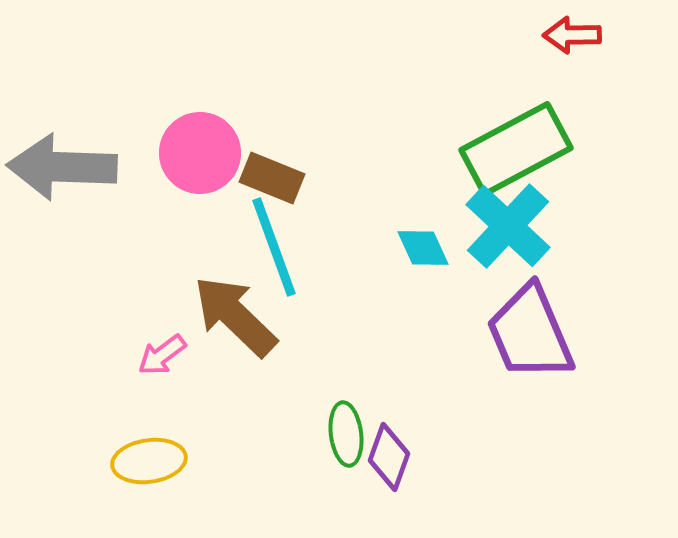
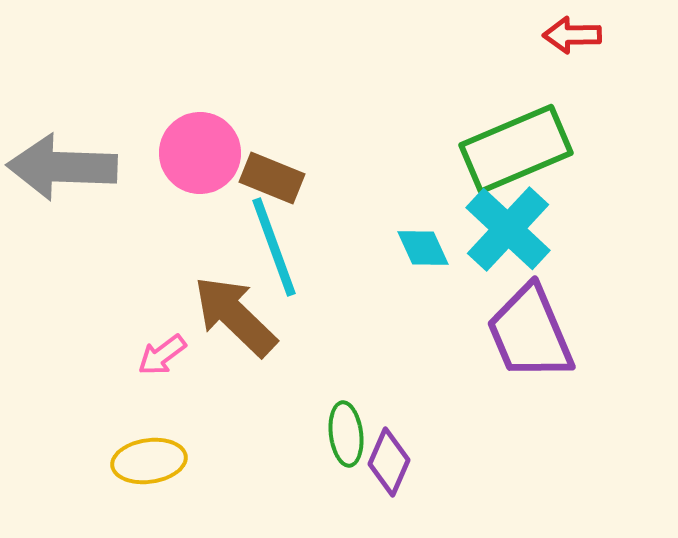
green rectangle: rotated 5 degrees clockwise
cyan cross: moved 3 px down
purple diamond: moved 5 px down; rotated 4 degrees clockwise
